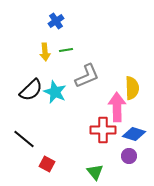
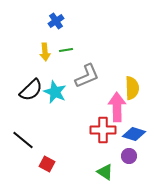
black line: moved 1 px left, 1 px down
green triangle: moved 10 px right; rotated 18 degrees counterclockwise
